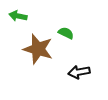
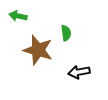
green semicircle: rotated 56 degrees clockwise
brown star: moved 1 px down
